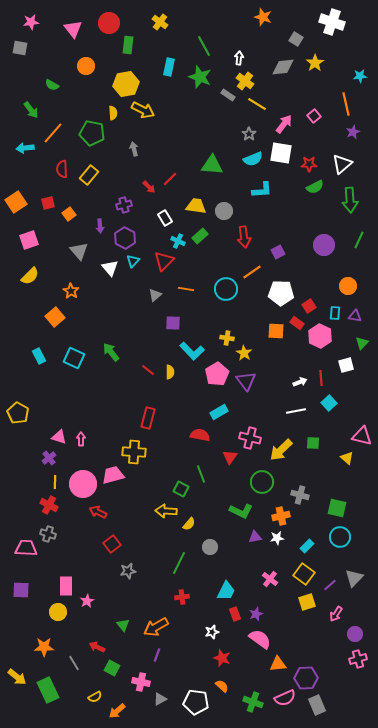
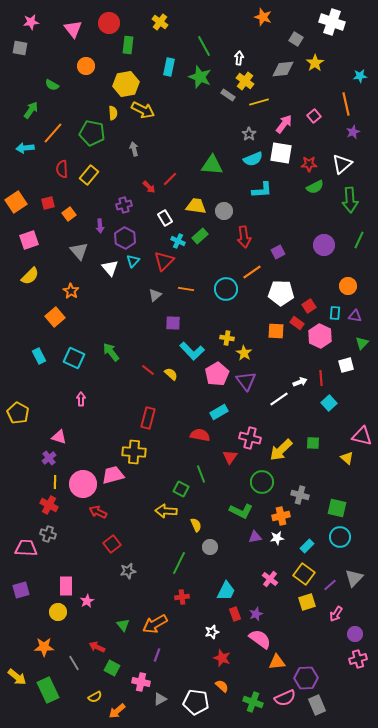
gray diamond at (283, 67): moved 2 px down
yellow line at (257, 104): moved 2 px right, 2 px up; rotated 48 degrees counterclockwise
green arrow at (31, 110): rotated 108 degrees counterclockwise
yellow semicircle at (170, 372): moved 1 px right, 2 px down; rotated 48 degrees counterclockwise
white line at (296, 411): moved 17 px left, 12 px up; rotated 24 degrees counterclockwise
pink arrow at (81, 439): moved 40 px up
yellow semicircle at (189, 524): moved 7 px right, 1 px down; rotated 64 degrees counterclockwise
purple square at (21, 590): rotated 18 degrees counterclockwise
orange arrow at (156, 627): moved 1 px left, 3 px up
orange triangle at (278, 664): moved 1 px left, 2 px up
